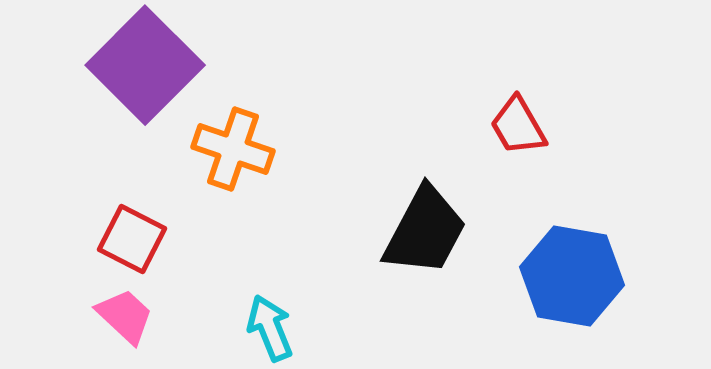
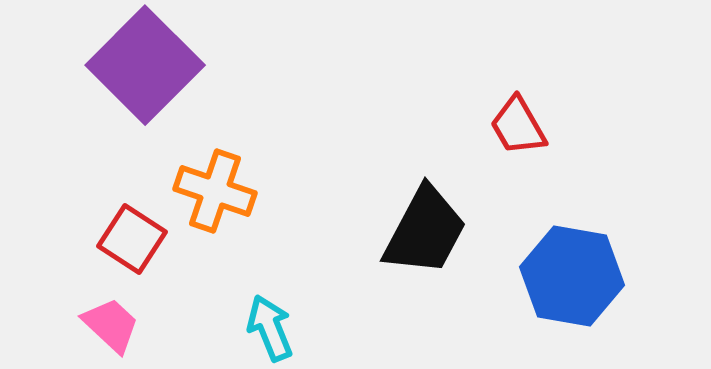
orange cross: moved 18 px left, 42 px down
red square: rotated 6 degrees clockwise
pink trapezoid: moved 14 px left, 9 px down
